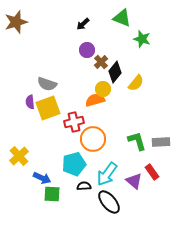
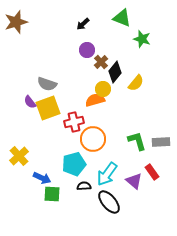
purple semicircle: rotated 32 degrees counterclockwise
